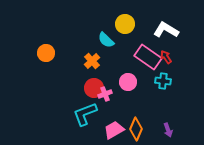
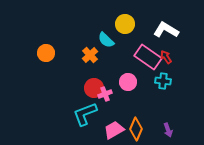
orange cross: moved 2 px left, 6 px up
